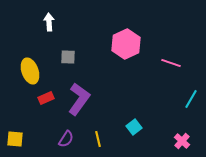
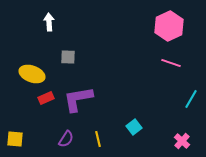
pink hexagon: moved 43 px right, 18 px up
yellow ellipse: moved 2 px right, 3 px down; rotated 50 degrees counterclockwise
purple L-shape: moved 1 px left; rotated 136 degrees counterclockwise
